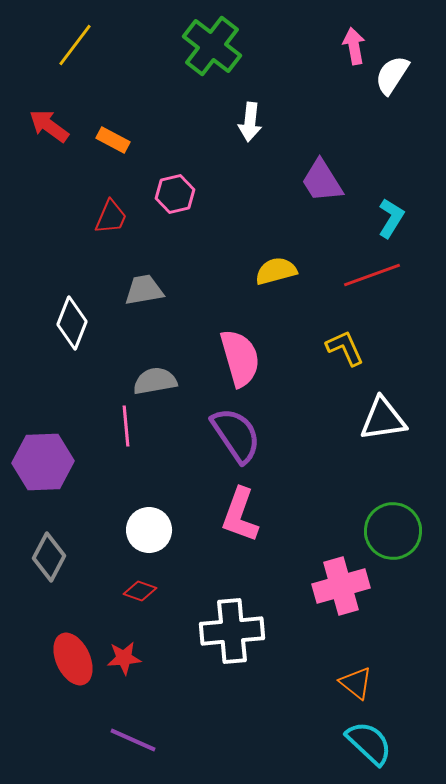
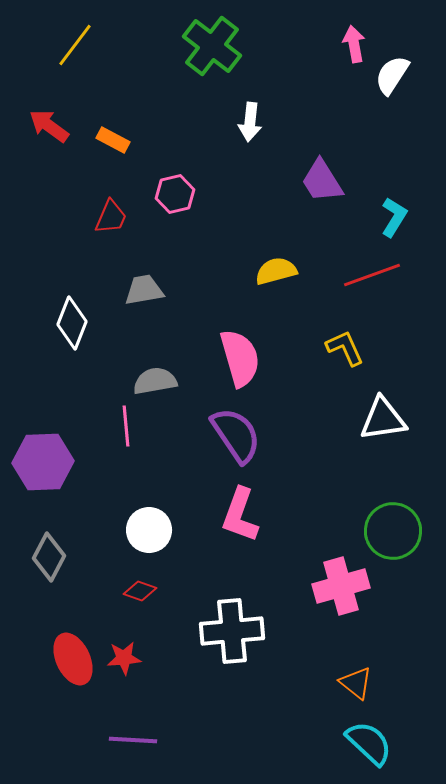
pink arrow: moved 2 px up
cyan L-shape: moved 3 px right, 1 px up
purple line: rotated 21 degrees counterclockwise
